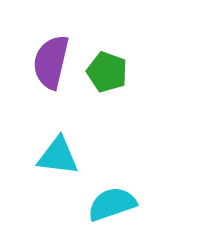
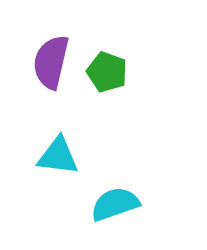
cyan semicircle: moved 3 px right
